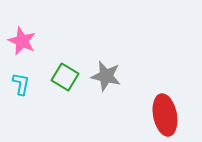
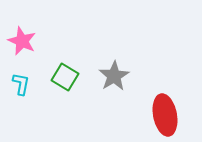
gray star: moved 8 px right; rotated 28 degrees clockwise
